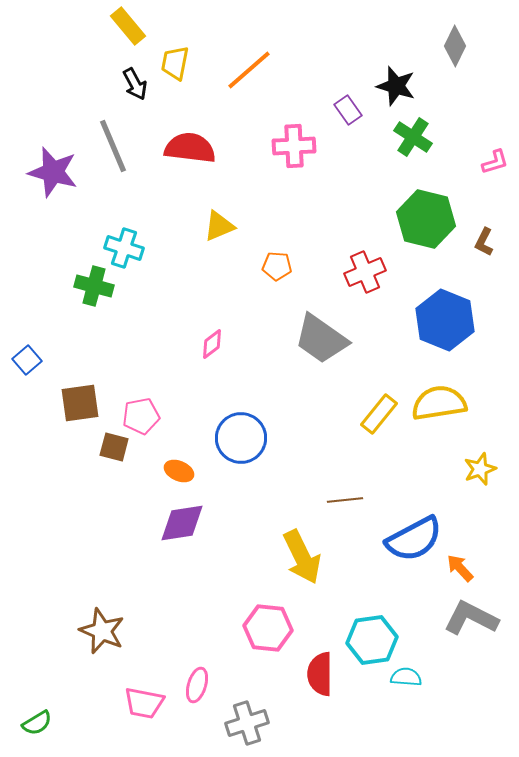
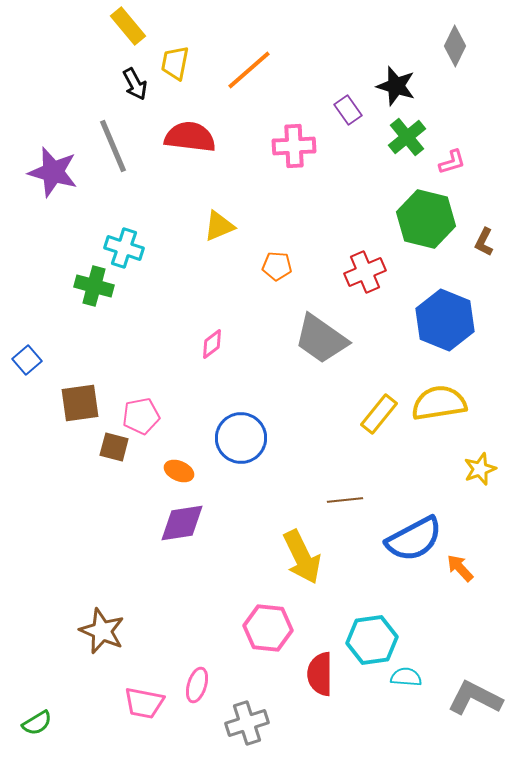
green cross at (413, 137): moved 6 px left; rotated 18 degrees clockwise
red semicircle at (190, 148): moved 11 px up
pink L-shape at (495, 162): moved 43 px left
gray L-shape at (471, 618): moved 4 px right, 80 px down
